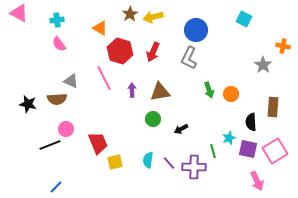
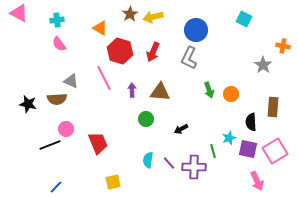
brown triangle: rotated 15 degrees clockwise
green circle: moved 7 px left
yellow square: moved 2 px left, 20 px down
